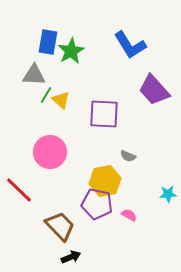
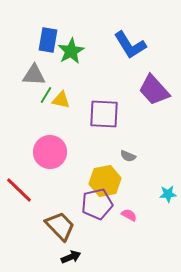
blue rectangle: moved 2 px up
yellow triangle: rotated 30 degrees counterclockwise
purple pentagon: rotated 24 degrees counterclockwise
